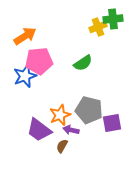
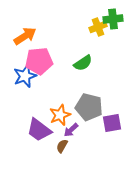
gray pentagon: moved 3 px up
purple arrow: rotated 56 degrees counterclockwise
